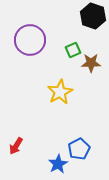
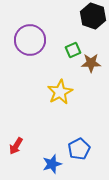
blue star: moved 6 px left; rotated 12 degrees clockwise
